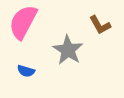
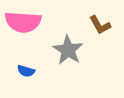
pink semicircle: rotated 114 degrees counterclockwise
